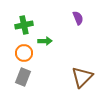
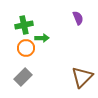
green arrow: moved 3 px left, 3 px up
orange circle: moved 2 px right, 5 px up
gray rectangle: rotated 24 degrees clockwise
